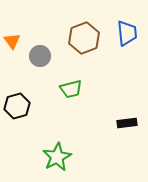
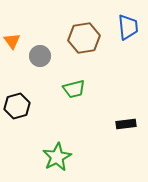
blue trapezoid: moved 1 px right, 6 px up
brown hexagon: rotated 12 degrees clockwise
green trapezoid: moved 3 px right
black rectangle: moved 1 px left, 1 px down
